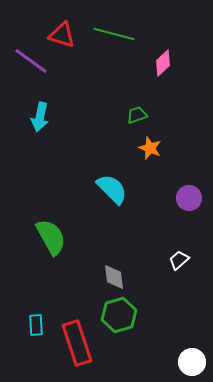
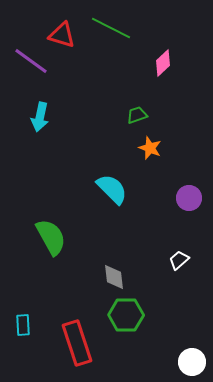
green line: moved 3 px left, 6 px up; rotated 12 degrees clockwise
green hexagon: moved 7 px right; rotated 16 degrees clockwise
cyan rectangle: moved 13 px left
